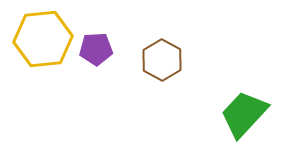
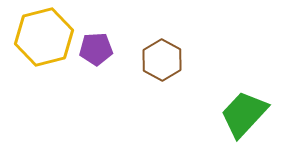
yellow hexagon: moved 1 px right, 2 px up; rotated 8 degrees counterclockwise
